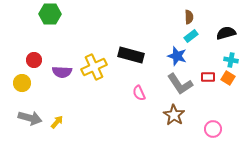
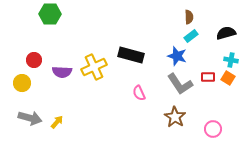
brown star: moved 1 px right, 2 px down
